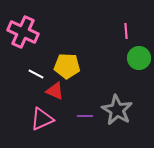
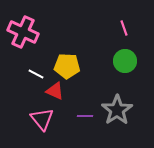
pink line: moved 2 px left, 3 px up; rotated 14 degrees counterclockwise
green circle: moved 14 px left, 3 px down
gray star: rotated 8 degrees clockwise
pink triangle: rotated 45 degrees counterclockwise
